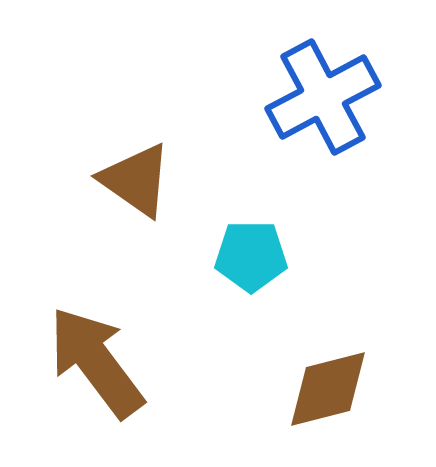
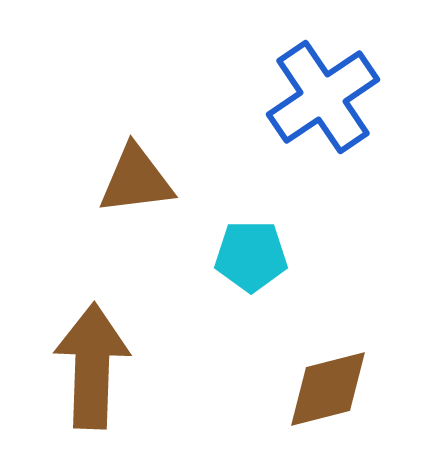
blue cross: rotated 6 degrees counterclockwise
brown triangle: rotated 42 degrees counterclockwise
brown arrow: moved 4 px left, 4 px down; rotated 39 degrees clockwise
